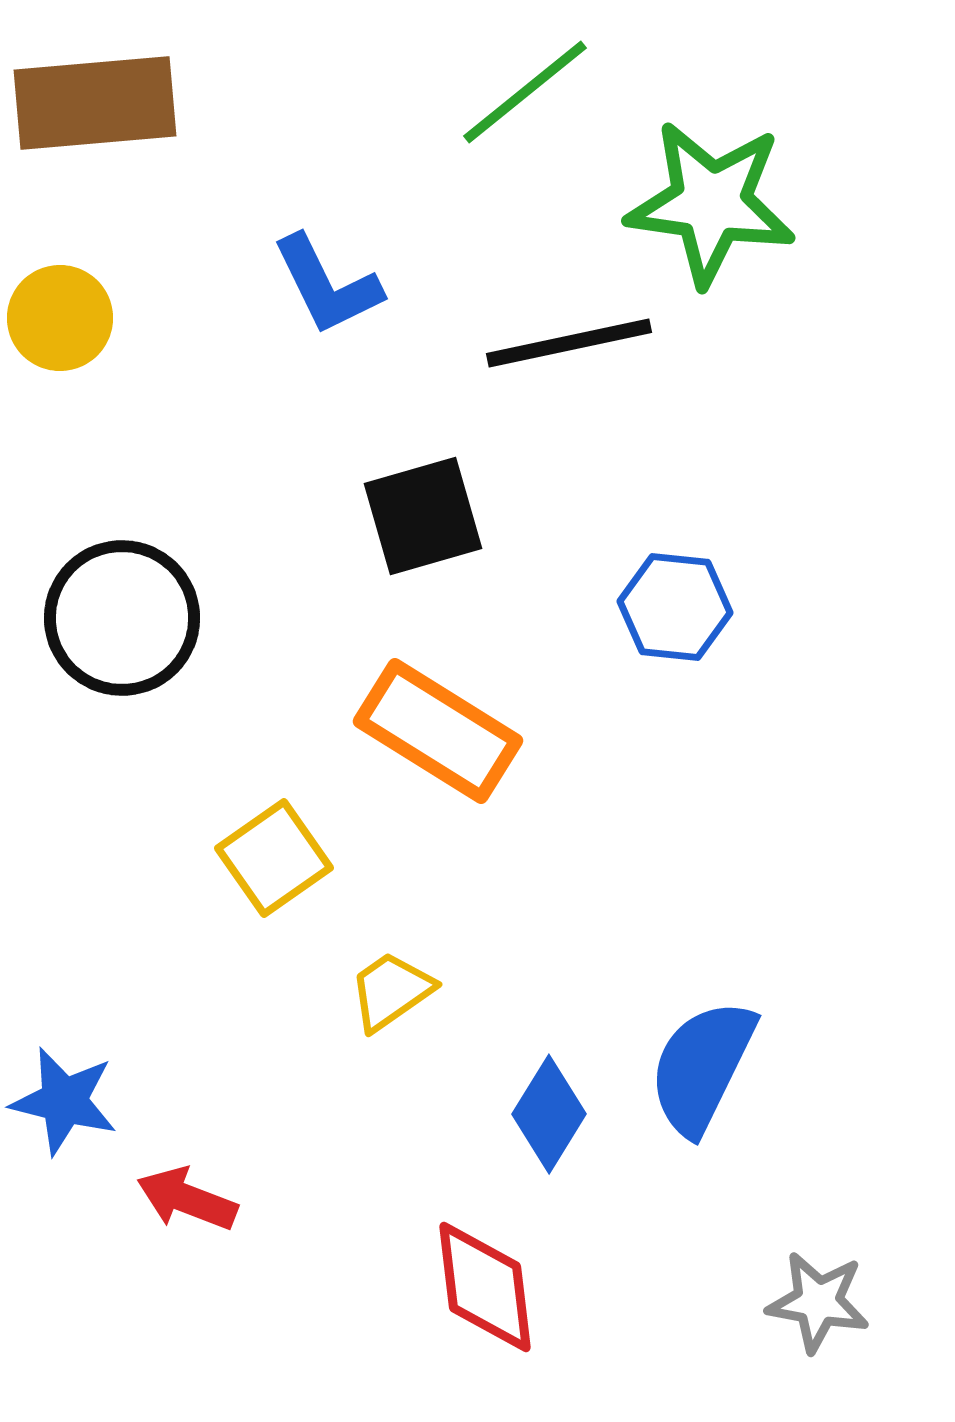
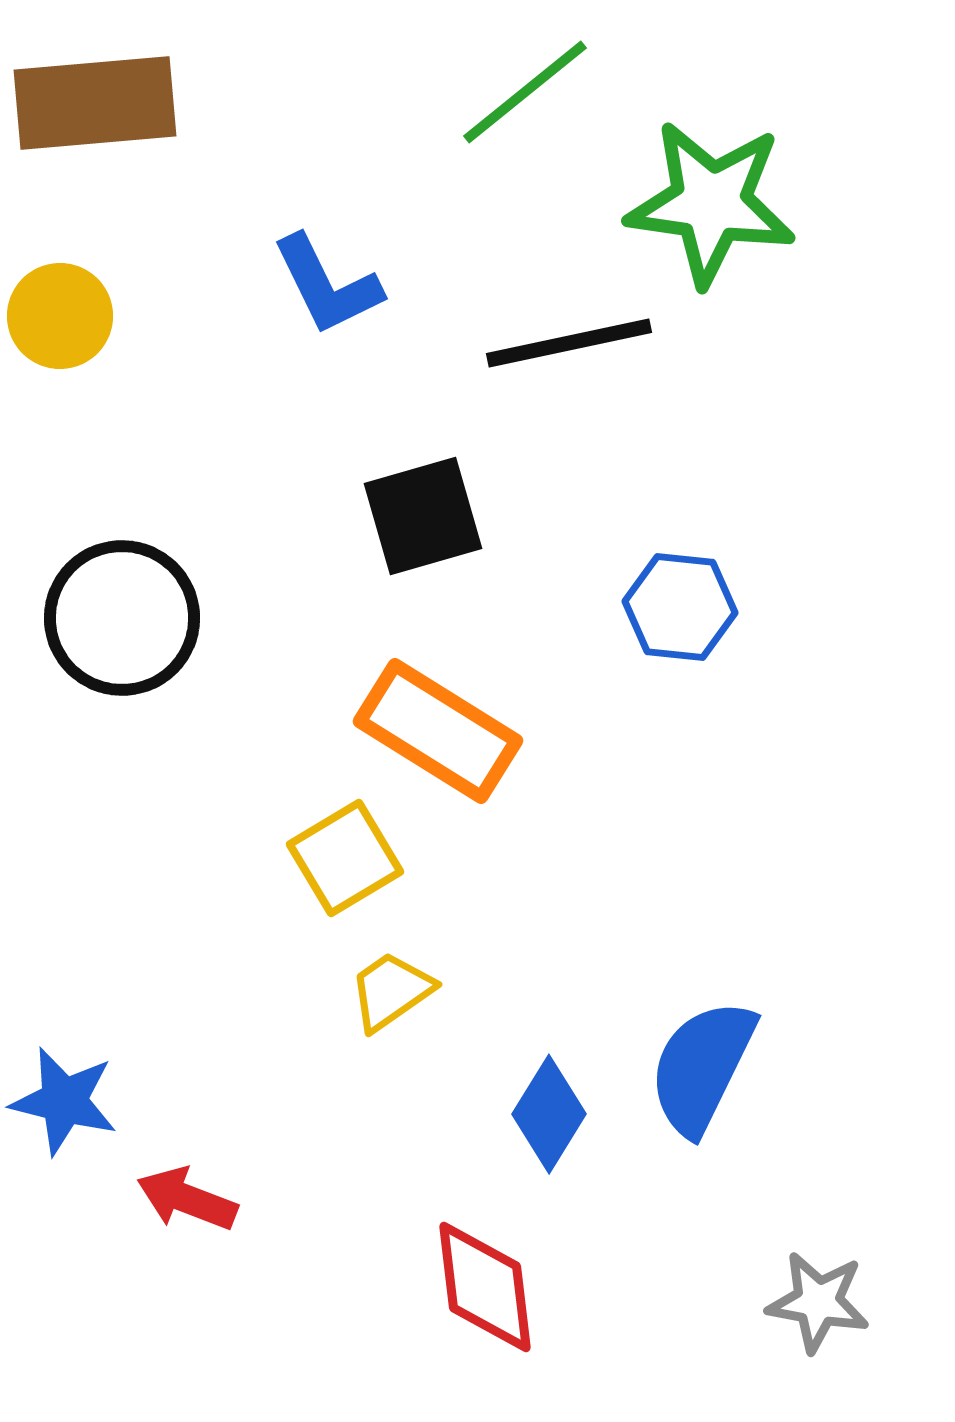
yellow circle: moved 2 px up
blue hexagon: moved 5 px right
yellow square: moved 71 px right; rotated 4 degrees clockwise
